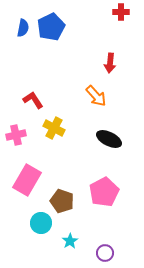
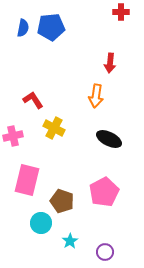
blue pentagon: rotated 20 degrees clockwise
orange arrow: rotated 50 degrees clockwise
pink cross: moved 3 px left, 1 px down
pink rectangle: rotated 16 degrees counterclockwise
purple circle: moved 1 px up
